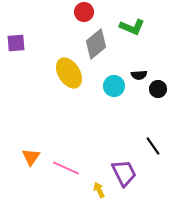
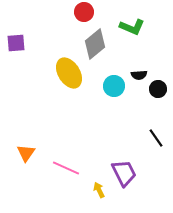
gray diamond: moved 1 px left
black line: moved 3 px right, 8 px up
orange triangle: moved 5 px left, 4 px up
